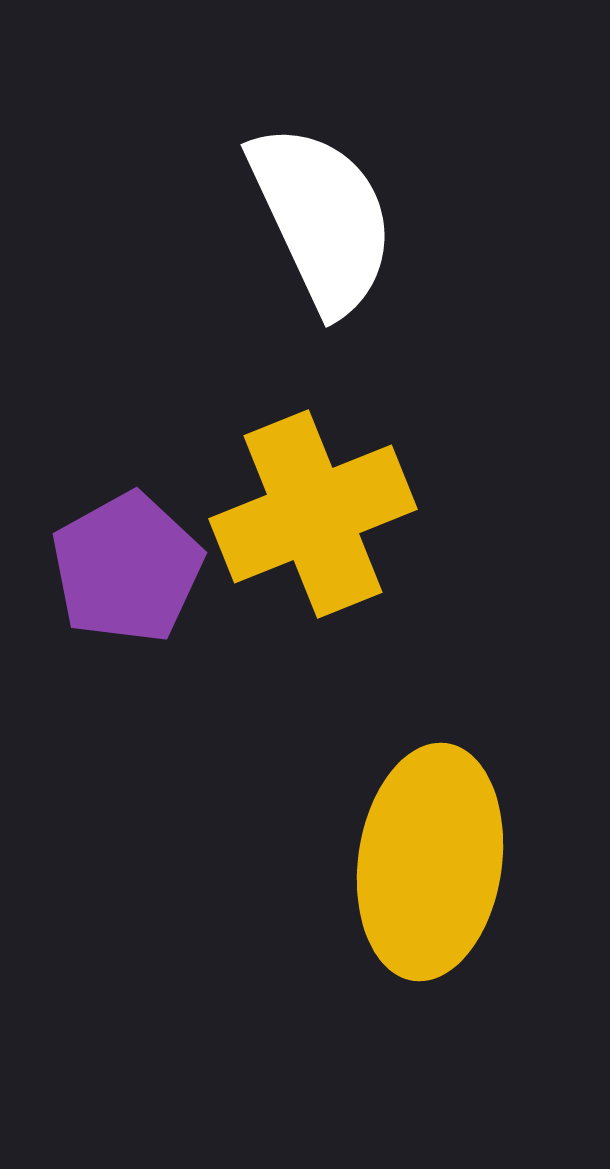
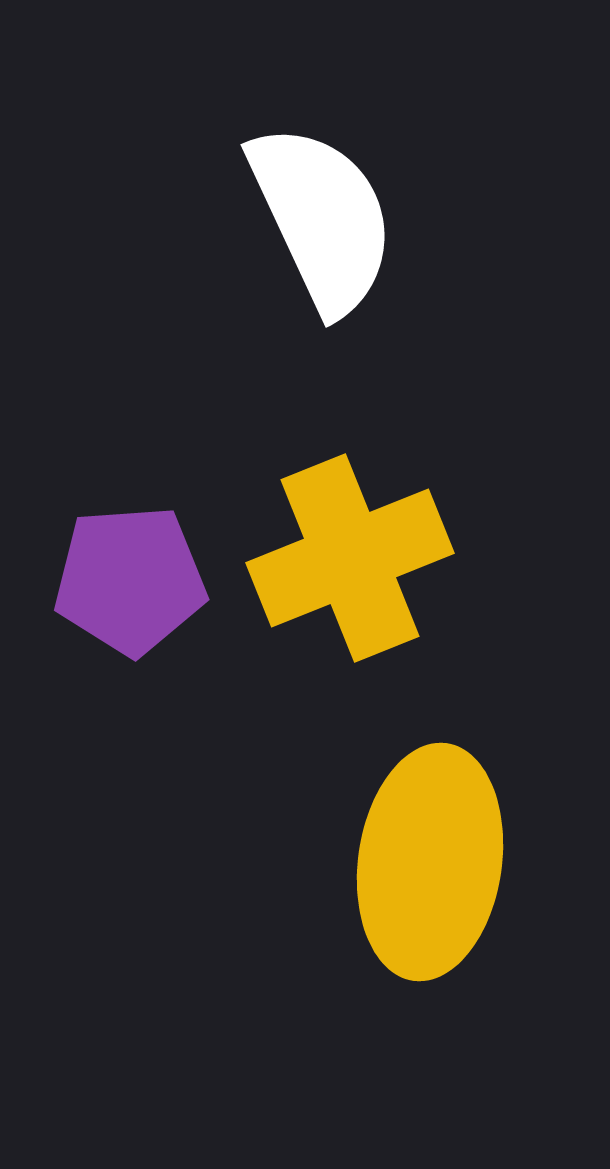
yellow cross: moved 37 px right, 44 px down
purple pentagon: moved 3 px right, 12 px down; rotated 25 degrees clockwise
